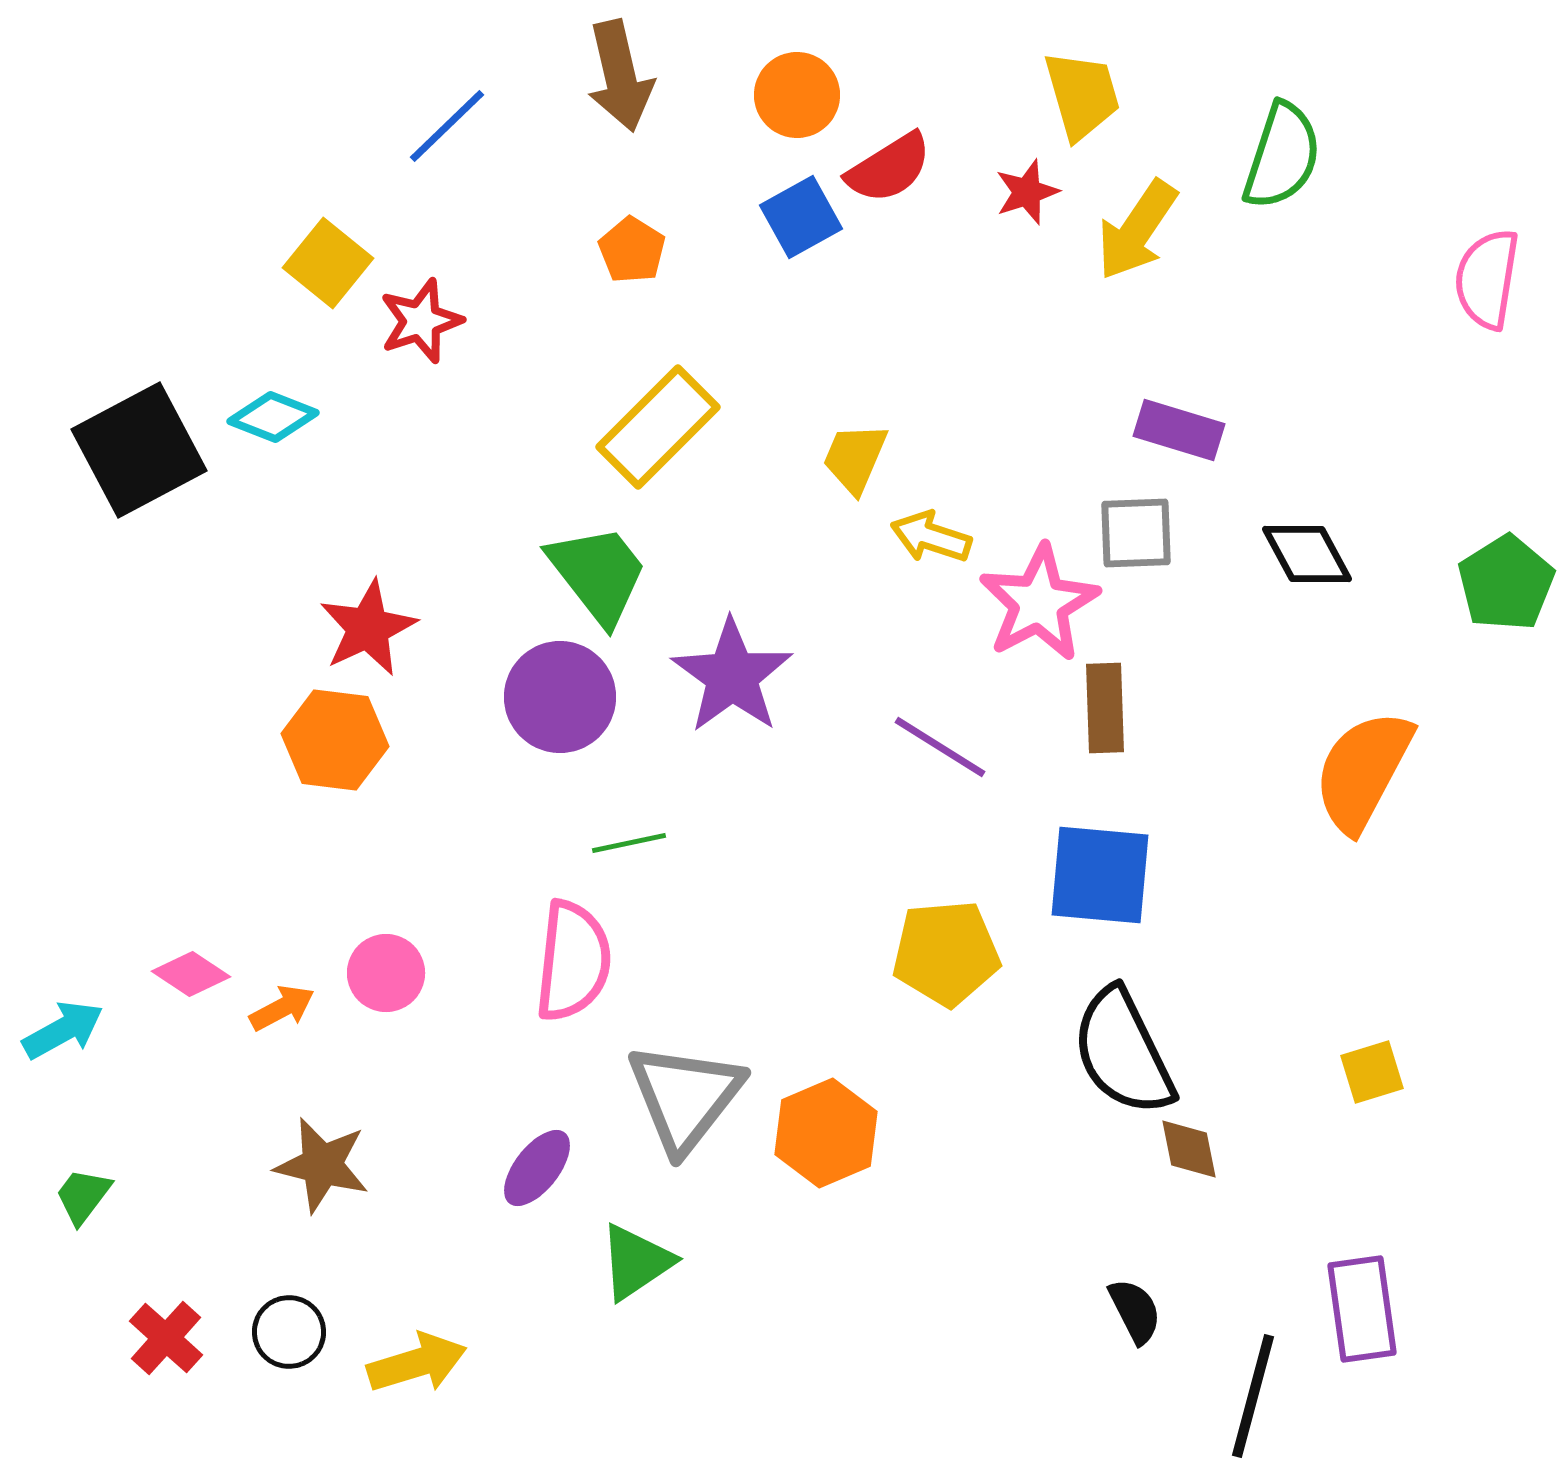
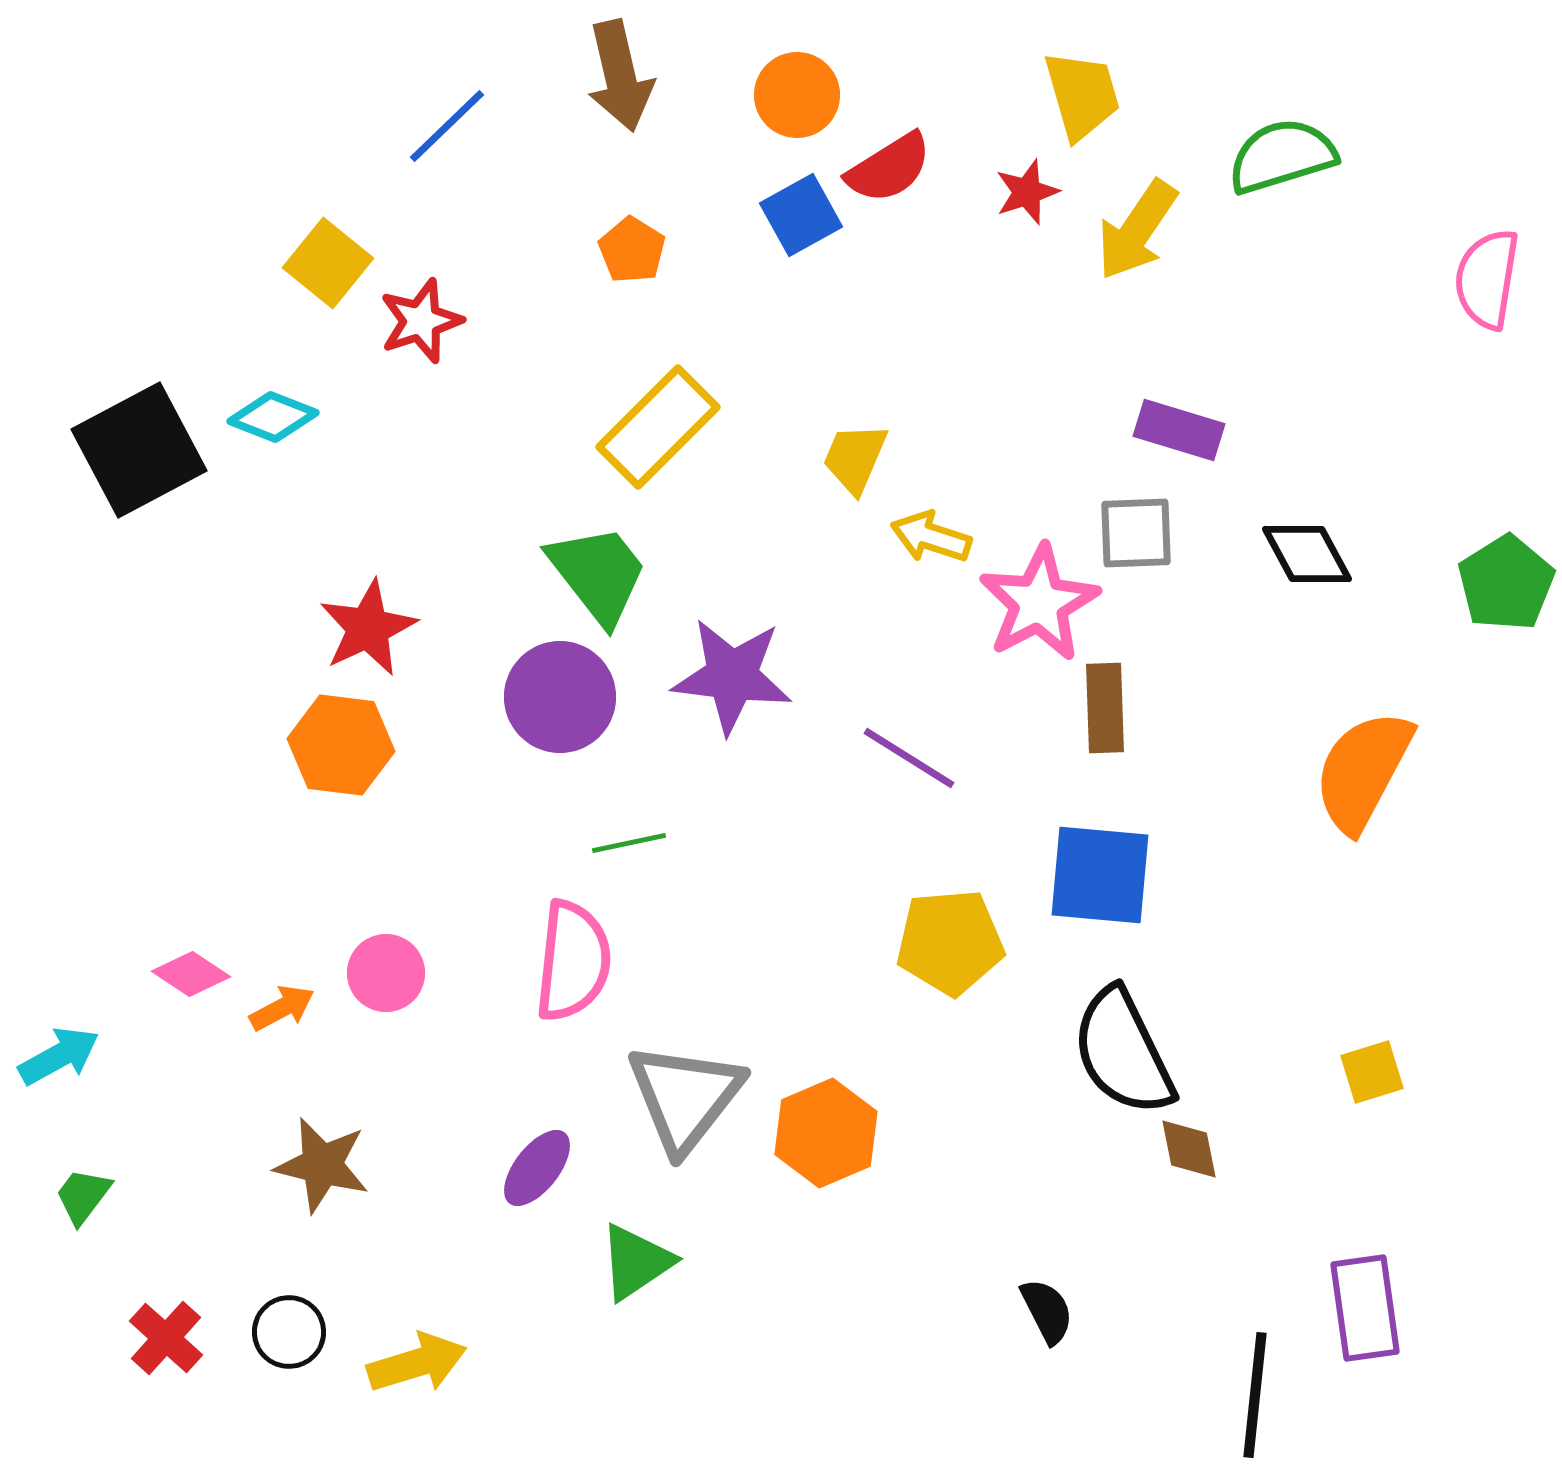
green semicircle at (1282, 156): rotated 125 degrees counterclockwise
blue square at (801, 217): moved 2 px up
purple star at (732, 676): rotated 29 degrees counterclockwise
orange hexagon at (335, 740): moved 6 px right, 5 px down
purple line at (940, 747): moved 31 px left, 11 px down
yellow pentagon at (946, 953): moved 4 px right, 11 px up
cyan arrow at (63, 1030): moved 4 px left, 26 px down
purple rectangle at (1362, 1309): moved 3 px right, 1 px up
black semicircle at (1135, 1311): moved 88 px left
black line at (1253, 1396): moved 2 px right, 1 px up; rotated 9 degrees counterclockwise
